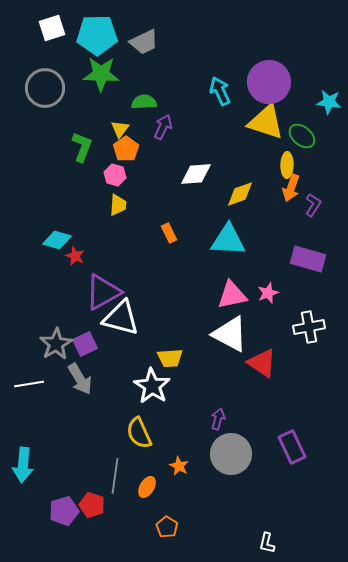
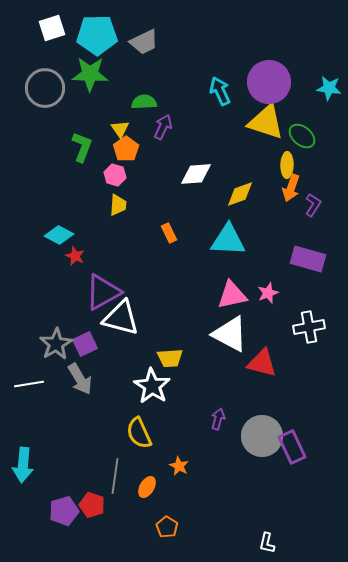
green star at (101, 74): moved 11 px left
cyan star at (329, 102): moved 14 px up
yellow triangle at (120, 129): rotated 12 degrees counterclockwise
cyan diamond at (57, 240): moved 2 px right, 5 px up; rotated 12 degrees clockwise
red triangle at (262, 363): rotated 20 degrees counterclockwise
gray circle at (231, 454): moved 31 px right, 18 px up
